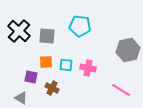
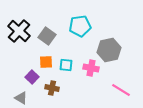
cyan pentagon: rotated 15 degrees counterclockwise
gray square: rotated 30 degrees clockwise
gray hexagon: moved 19 px left
pink cross: moved 3 px right
purple square: moved 1 px right; rotated 32 degrees clockwise
brown cross: rotated 16 degrees counterclockwise
